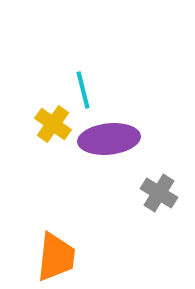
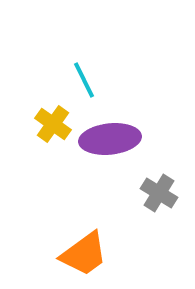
cyan line: moved 1 px right, 10 px up; rotated 12 degrees counterclockwise
purple ellipse: moved 1 px right
orange trapezoid: moved 28 px right, 3 px up; rotated 48 degrees clockwise
